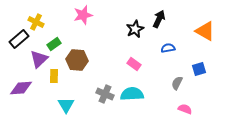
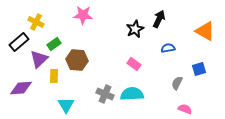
pink star: rotated 18 degrees clockwise
black rectangle: moved 3 px down
